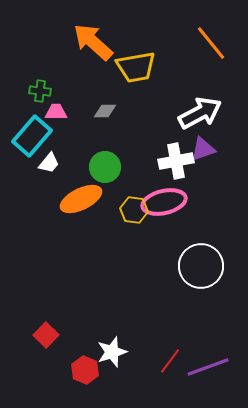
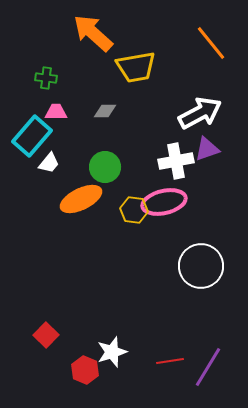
orange arrow: moved 9 px up
green cross: moved 6 px right, 13 px up
purple triangle: moved 4 px right
red line: rotated 44 degrees clockwise
purple line: rotated 39 degrees counterclockwise
